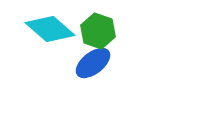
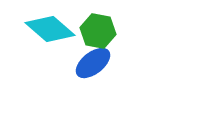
green hexagon: rotated 8 degrees counterclockwise
